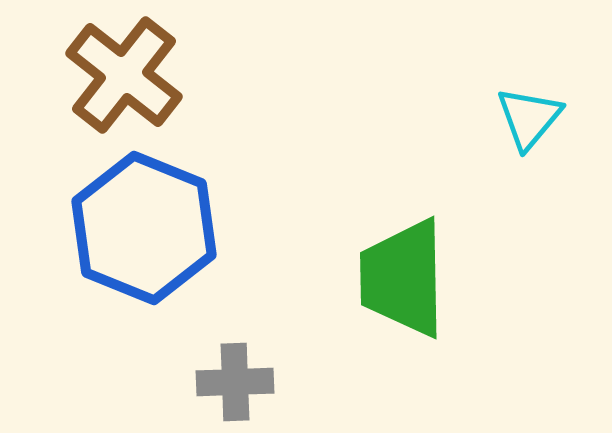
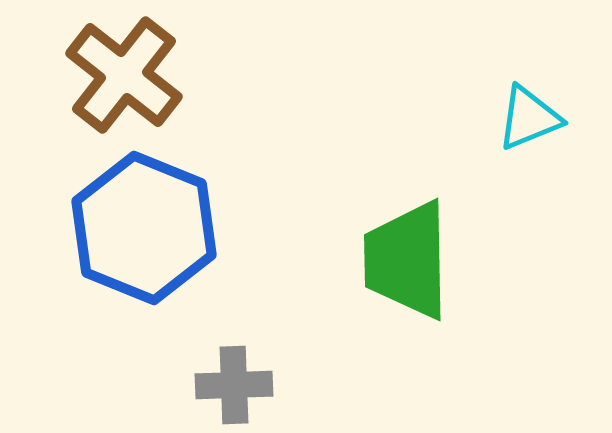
cyan triangle: rotated 28 degrees clockwise
green trapezoid: moved 4 px right, 18 px up
gray cross: moved 1 px left, 3 px down
